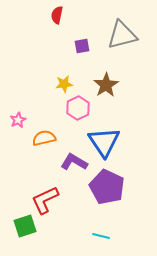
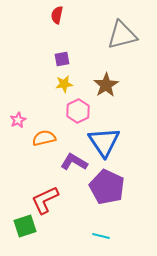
purple square: moved 20 px left, 13 px down
pink hexagon: moved 3 px down
